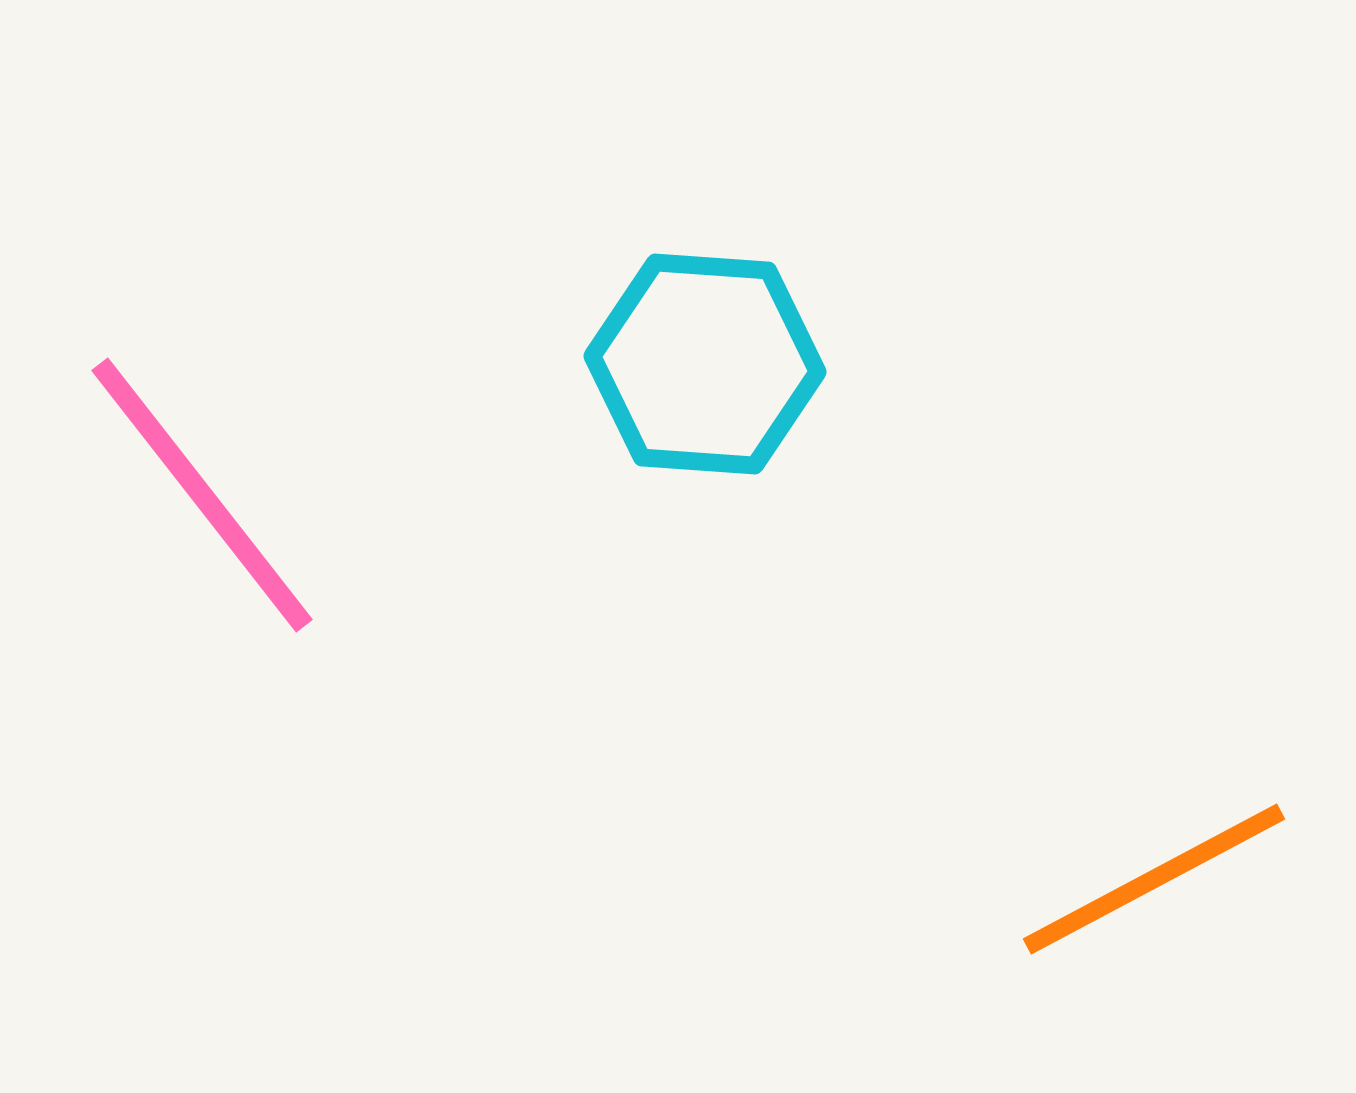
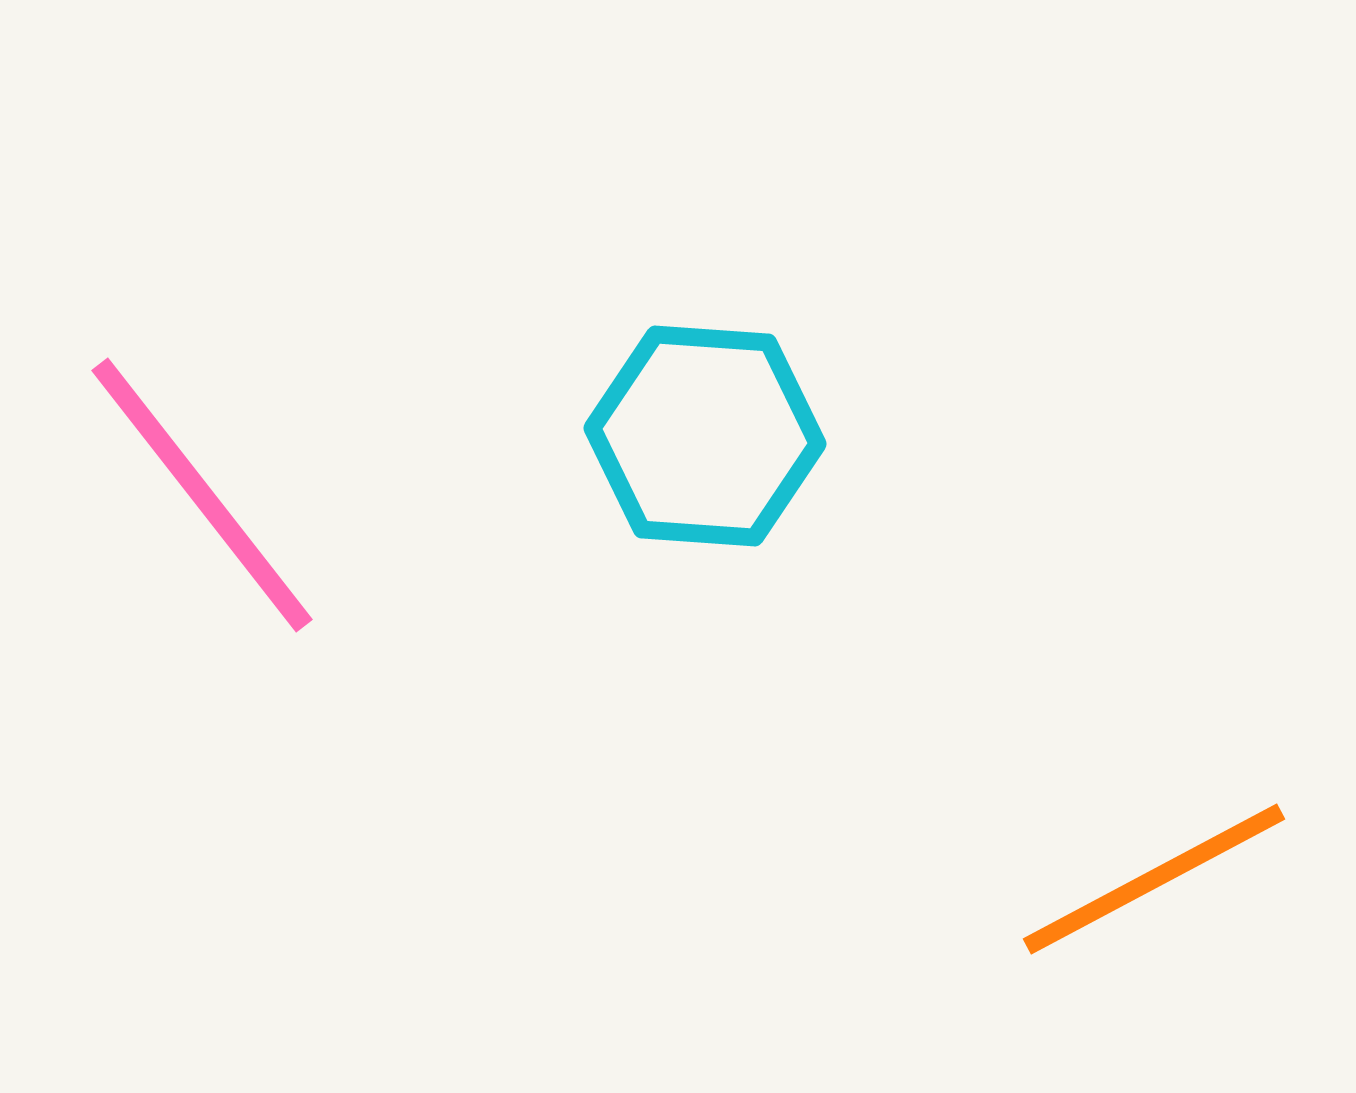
cyan hexagon: moved 72 px down
